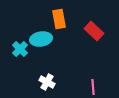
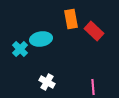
orange rectangle: moved 12 px right
